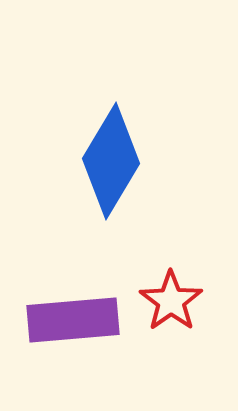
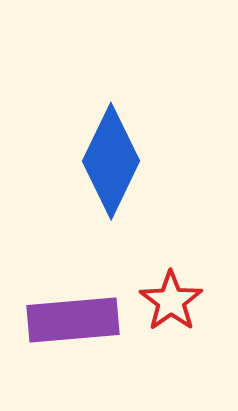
blue diamond: rotated 5 degrees counterclockwise
